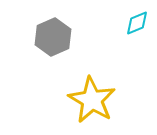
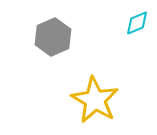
yellow star: moved 3 px right
